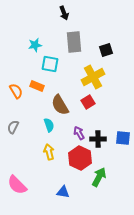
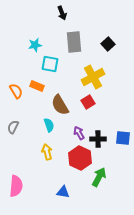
black arrow: moved 2 px left
black square: moved 2 px right, 6 px up; rotated 24 degrees counterclockwise
yellow arrow: moved 2 px left
pink semicircle: moved 1 px left, 1 px down; rotated 130 degrees counterclockwise
